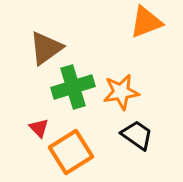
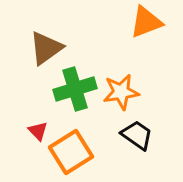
green cross: moved 2 px right, 2 px down
red triangle: moved 1 px left, 3 px down
